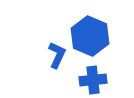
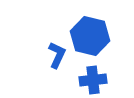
blue hexagon: rotated 9 degrees counterclockwise
